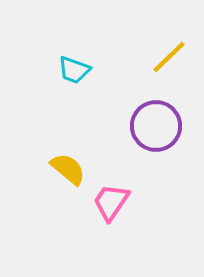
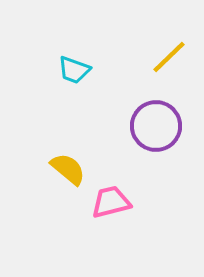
pink trapezoid: rotated 42 degrees clockwise
